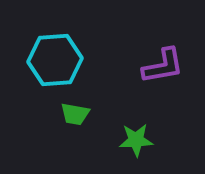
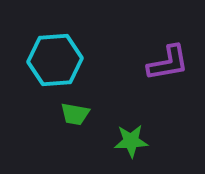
purple L-shape: moved 5 px right, 3 px up
green star: moved 5 px left, 1 px down
